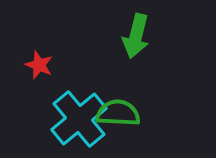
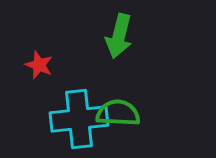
green arrow: moved 17 px left
cyan cross: rotated 34 degrees clockwise
